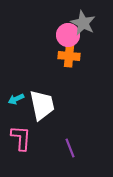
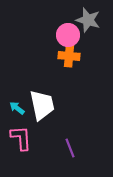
gray star: moved 5 px right, 3 px up; rotated 10 degrees counterclockwise
cyan arrow: moved 1 px right, 9 px down; rotated 63 degrees clockwise
pink L-shape: rotated 8 degrees counterclockwise
